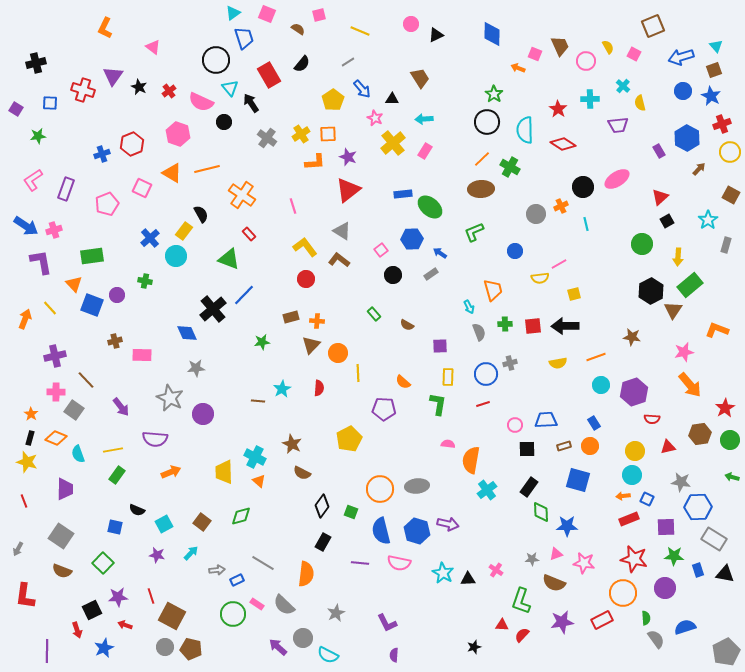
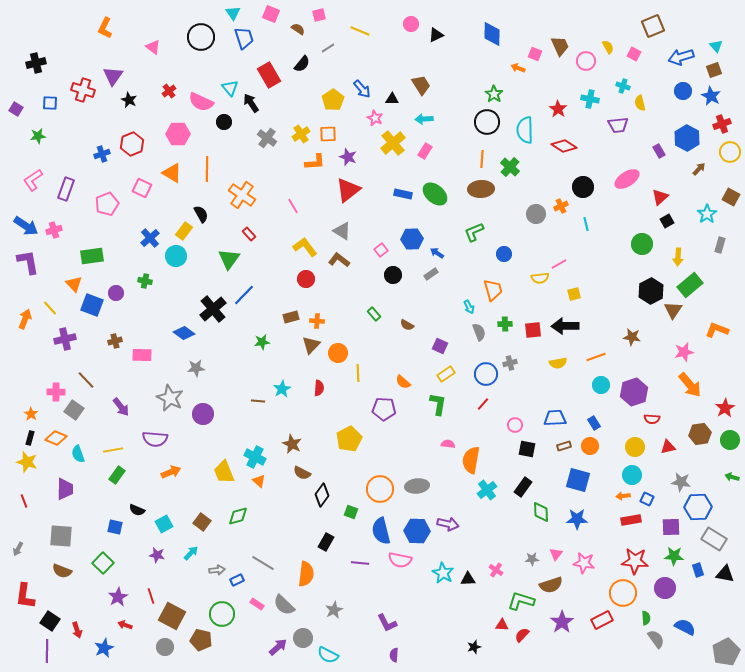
cyan triangle at (233, 13): rotated 28 degrees counterclockwise
pink square at (267, 14): moved 4 px right
black circle at (216, 60): moved 15 px left, 23 px up
gray line at (348, 62): moved 20 px left, 14 px up
brown trapezoid at (420, 78): moved 1 px right, 7 px down
cyan cross at (623, 86): rotated 24 degrees counterclockwise
black star at (139, 87): moved 10 px left, 13 px down
cyan cross at (590, 99): rotated 12 degrees clockwise
pink hexagon at (178, 134): rotated 20 degrees counterclockwise
red diamond at (563, 144): moved 1 px right, 2 px down
orange line at (482, 159): rotated 42 degrees counterclockwise
green cross at (510, 167): rotated 12 degrees clockwise
orange line at (207, 169): rotated 75 degrees counterclockwise
pink ellipse at (617, 179): moved 10 px right
blue rectangle at (403, 194): rotated 18 degrees clockwise
brown square at (731, 195): moved 2 px down
pink line at (293, 206): rotated 14 degrees counterclockwise
green ellipse at (430, 207): moved 5 px right, 13 px up
cyan star at (708, 220): moved 1 px left, 6 px up
gray rectangle at (726, 245): moved 6 px left
blue circle at (515, 251): moved 11 px left, 3 px down
blue arrow at (440, 253): moved 3 px left
green triangle at (229, 259): rotated 45 degrees clockwise
purple L-shape at (41, 262): moved 13 px left
purple circle at (117, 295): moved 1 px left, 2 px up
red square at (533, 326): moved 4 px down
blue diamond at (187, 333): moved 3 px left; rotated 30 degrees counterclockwise
purple square at (440, 346): rotated 28 degrees clockwise
purple cross at (55, 356): moved 10 px right, 17 px up
yellow rectangle at (448, 377): moved 2 px left, 3 px up; rotated 54 degrees clockwise
red line at (483, 404): rotated 32 degrees counterclockwise
blue trapezoid at (546, 420): moved 9 px right, 2 px up
black square at (527, 449): rotated 12 degrees clockwise
yellow circle at (635, 451): moved 4 px up
yellow trapezoid at (224, 472): rotated 20 degrees counterclockwise
black rectangle at (529, 487): moved 6 px left
black diamond at (322, 506): moved 11 px up
green diamond at (241, 516): moved 3 px left
red rectangle at (629, 519): moved 2 px right, 1 px down; rotated 12 degrees clockwise
blue star at (567, 526): moved 10 px right, 7 px up
purple square at (666, 527): moved 5 px right
blue hexagon at (417, 531): rotated 15 degrees counterclockwise
gray square at (61, 536): rotated 30 degrees counterclockwise
black rectangle at (323, 542): moved 3 px right
pink triangle at (556, 554): rotated 32 degrees counterclockwise
red star at (634, 559): moved 1 px right, 2 px down; rotated 8 degrees counterclockwise
pink semicircle at (399, 563): moved 1 px right, 3 px up
brown semicircle at (554, 583): moved 3 px left, 2 px down; rotated 40 degrees counterclockwise
purple star at (118, 597): rotated 24 degrees counterclockwise
green L-shape at (521, 601): rotated 88 degrees clockwise
black square at (92, 610): moved 42 px left, 11 px down; rotated 30 degrees counterclockwise
gray star at (336, 613): moved 2 px left, 3 px up
green circle at (233, 614): moved 11 px left
purple star at (562, 622): rotated 25 degrees counterclockwise
blue semicircle at (685, 627): rotated 45 degrees clockwise
purple arrow at (278, 647): rotated 96 degrees clockwise
brown pentagon at (191, 649): moved 10 px right, 9 px up
